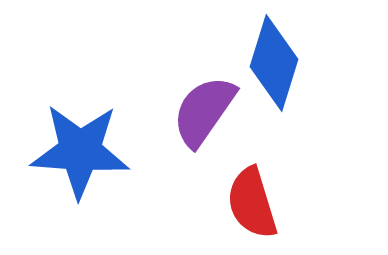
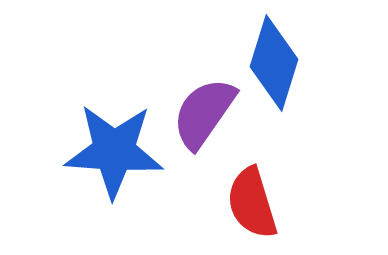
purple semicircle: moved 2 px down
blue star: moved 34 px right
